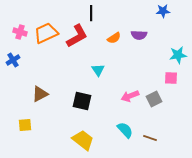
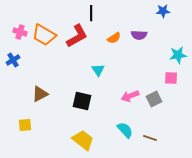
orange trapezoid: moved 2 px left, 2 px down; rotated 125 degrees counterclockwise
